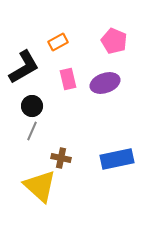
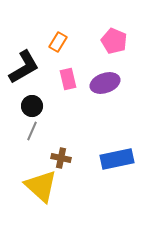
orange rectangle: rotated 30 degrees counterclockwise
yellow triangle: moved 1 px right
